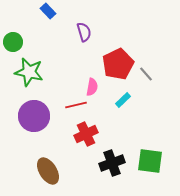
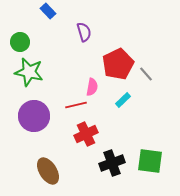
green circle: moved 7 px right
